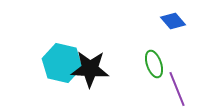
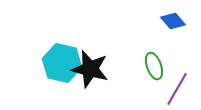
green ellipse: moved 2 px down
black star: rotated 12 degrees clockwise
purple line: rotated 52 degrees clockwise
